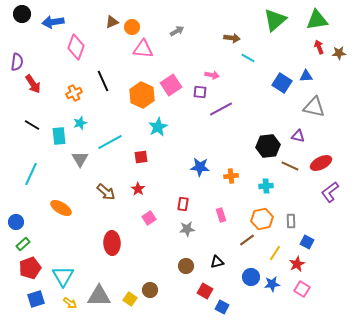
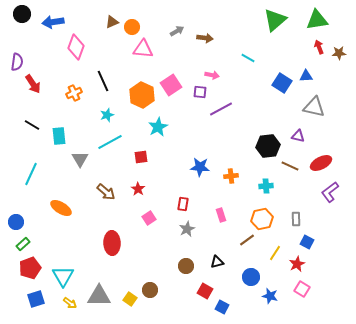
brown arrow at (232, 38): moved 27 px left
cyan star at (80, 123): moved 27 px right, 8 px up
gray rectangle at (291, 221): moved 5 px right, 2 px up
gray star at (187, 229): rotated 21 degrees counterclockwise
blue star at (272, 284): moved 2 px left, 12 px down; rotated 21 degrees clockwise
